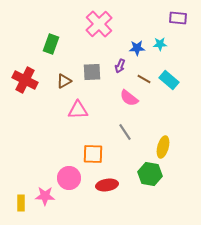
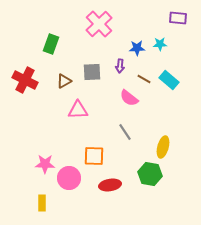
purple arrow: rotated 16 degrees counterclockwise
orange square: moved 1 px right, 2 px down
red ellipse: moved 3 px right
pink star: moved 32 px up
yellow rectangle: moved 21 px right
